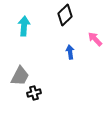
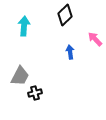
black cross: moved 1 px right
